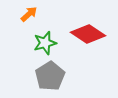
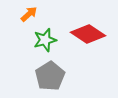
green star: moved 3 px up
